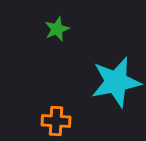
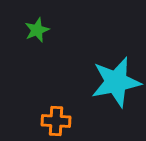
green star: moved 20 px left, 1 px down
